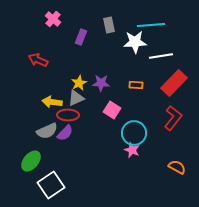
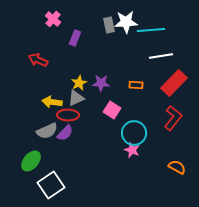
cyan line: moved 5 px down
purple rectangle: moved 6 px left, 1 px down
white star: moved 9 px left, 20 px up
